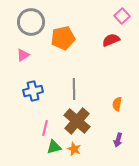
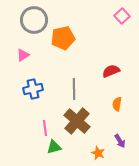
gray circle: moved 3 px right, 2 px up
red semicircle: moved 31 px down
blue cross: moved 2 px up
pink line: rotated 21 degrees counterclockwise
purple arrow: moved 2 px right, 1 px down; rotated 48 degrees counterclockwise
orange star: moved 24 px right, 4 px down
